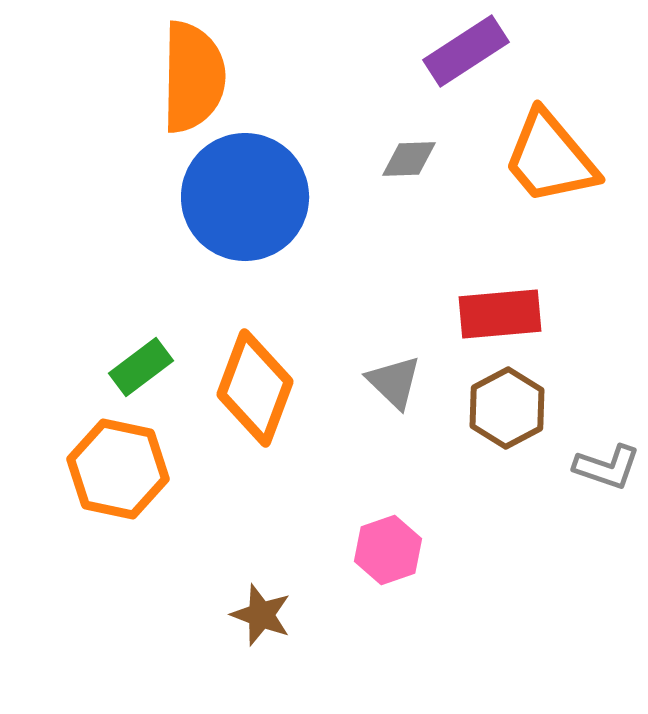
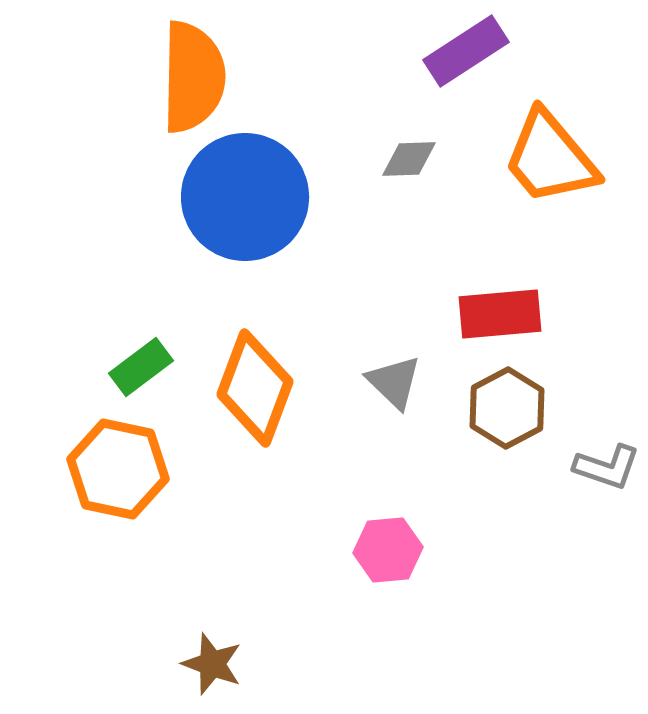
pink hexagon: rotated 14 degrees clockwise
brown star: moved 49 px left, 49 px down
